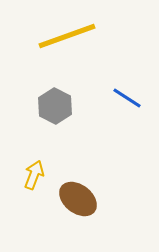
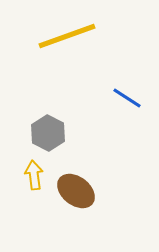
gray hexagon: moved 7 px left, 27 px down
yellow arrow: rotated 28 degrees counterclockwise
brown ellipse: moved 2 px left, 8 px up
